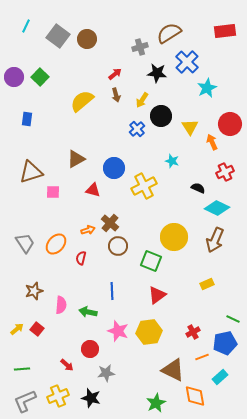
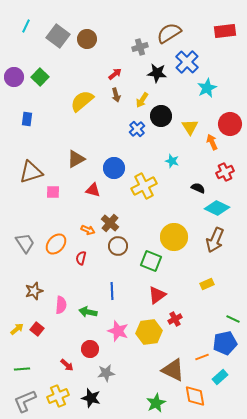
orange arrow at (88, 230): rotated 40 degrees clockwise
red cross at (193, 332): moved 18 px left, 13 px up
